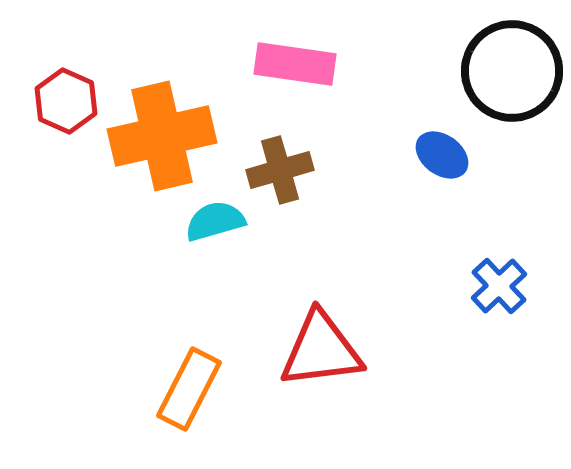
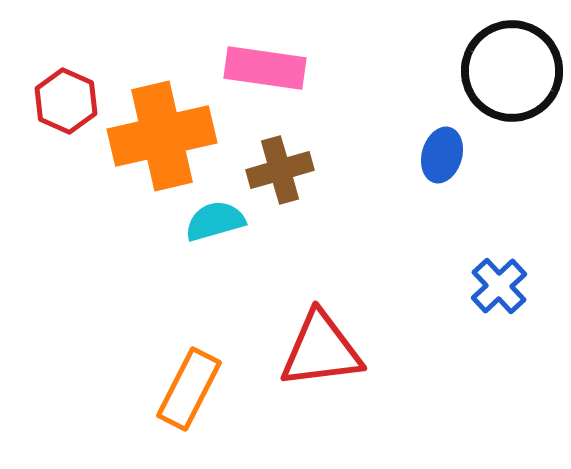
pink rectangle: moved 30 px left, 4 px down
blue ellipse: rotated 70 degrees clockwise
